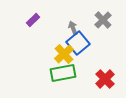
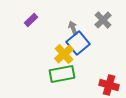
purple rectangle: moved 2 px left
green rectangle: moved 1 px left, 1 px down
red cross: moved 4 px right, 6 px down; rotated 30 degrees counterclockwise
